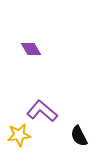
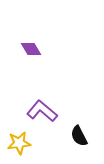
yellow star: moved 8 px down
